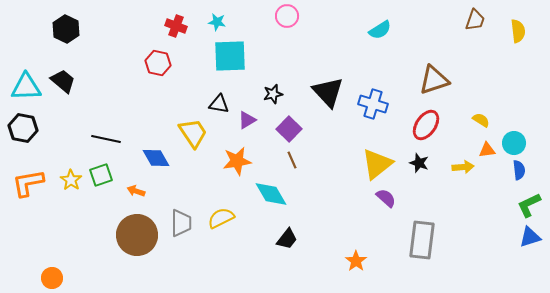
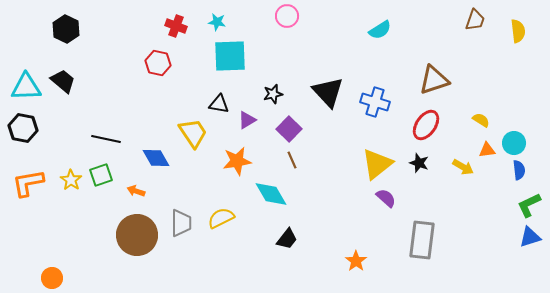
blue cross at (373, 104): moved 2 px right, 2 px up
yellow arrow at (463, 167): rotated 35 degrees clockwise
